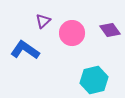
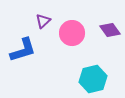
blue L-shape: moved 2 px left; rotated 128 degrees clockwise
cyan hexagon: moved 1 px left, 1 px up
